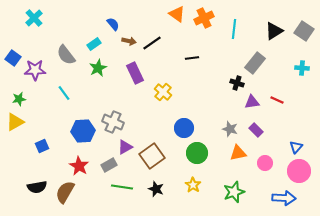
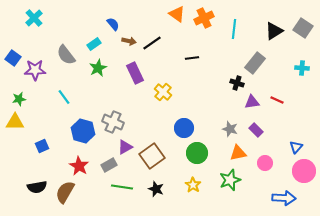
gray square at (304, 31): moved 1 px left, 3 px up
cyan line at (64, 93): moved 4 px down
yellow triangle at (15, 122): rotated 30 degrees clockwise
blue hexagon at (83, 131): rotated 20 degrees clockwise
pink circle at (299, 171): moved 5 px right
green star at (234, 192): moved 4 px left, 12 px up
